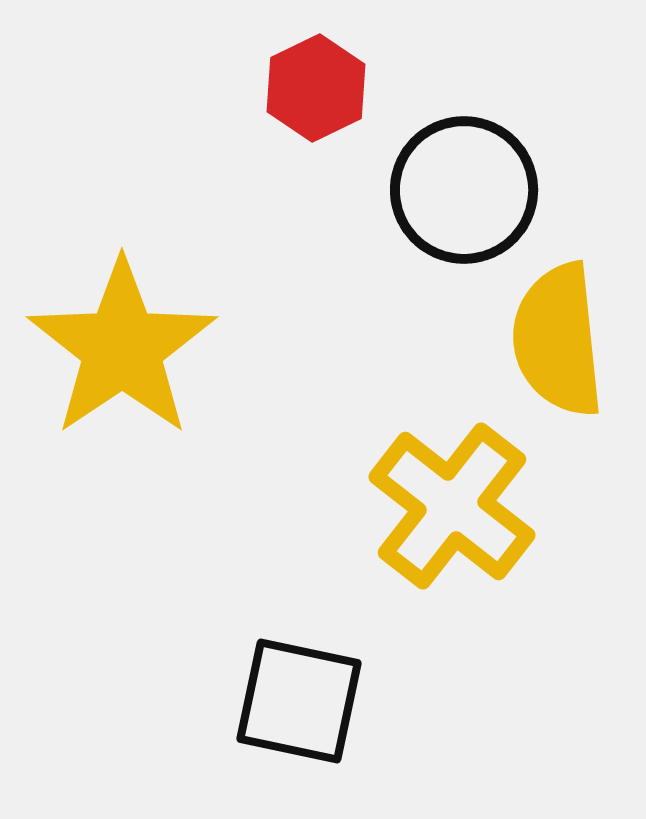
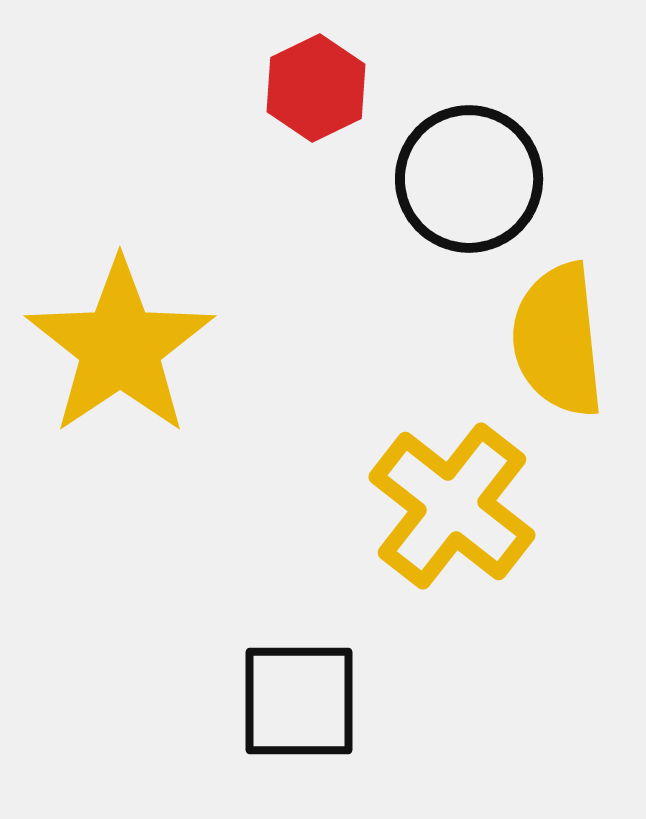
black circle: moved 5 px right, 11 px up
yellow star: moved 2 px left, 1 px up
black square: rotated 12 degrees counterclockwise
